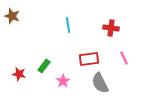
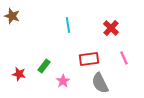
red cross: rotated 35 degrees clockwise
